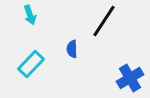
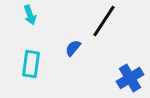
blue semicircle: moved 1 px right, 1 px up; rotated 42 degrees clockwise
cyan rectangle: rotated 36 degrees counterclockwise
